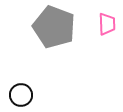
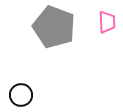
pink trapezoid: moved 2 px up
